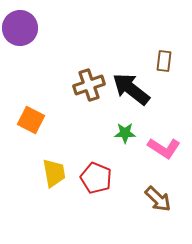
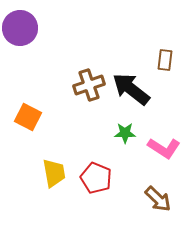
brown rectangle: moved 1 px right, 1 px up
orange square: moved 3 px left, 3 px up
